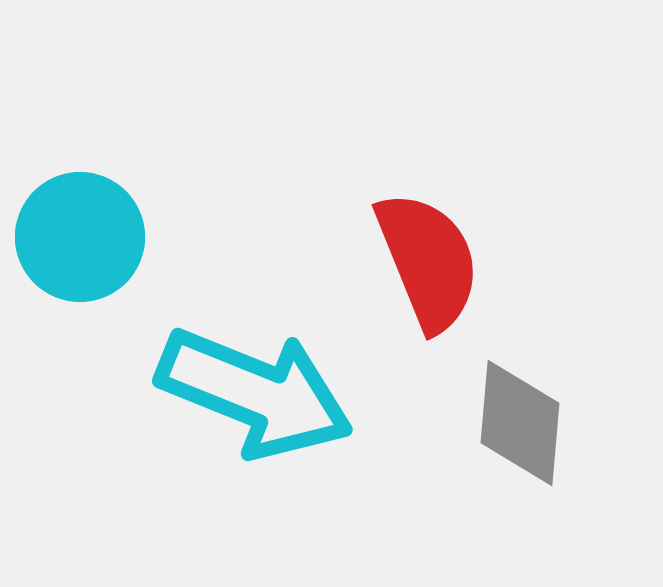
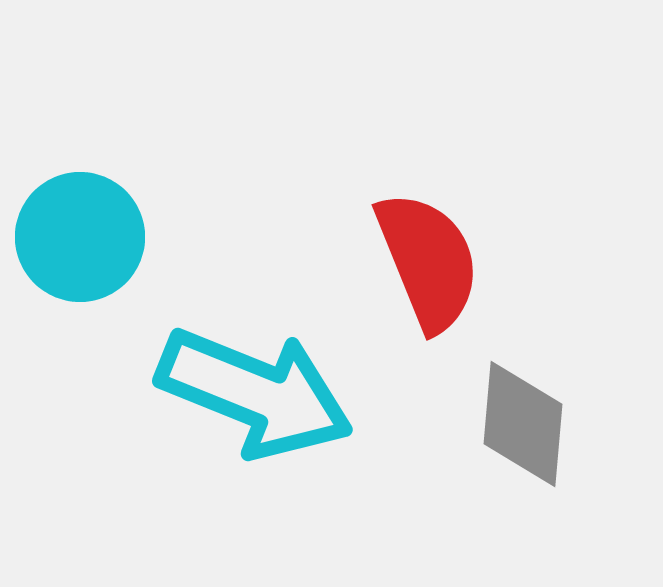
gray diamond: moved 3 px right, 1 px down
